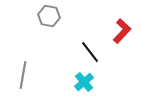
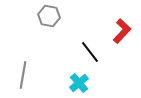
cyan cross: moved 5 px left, 1 px down
